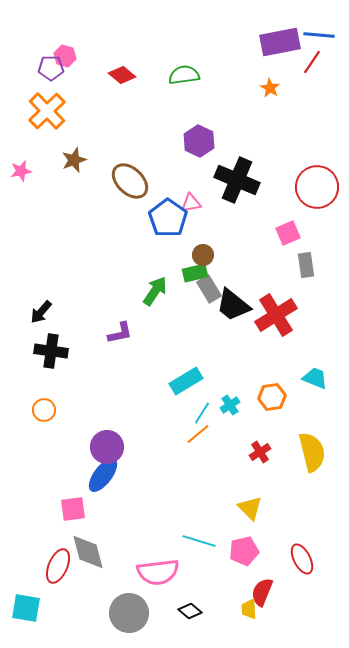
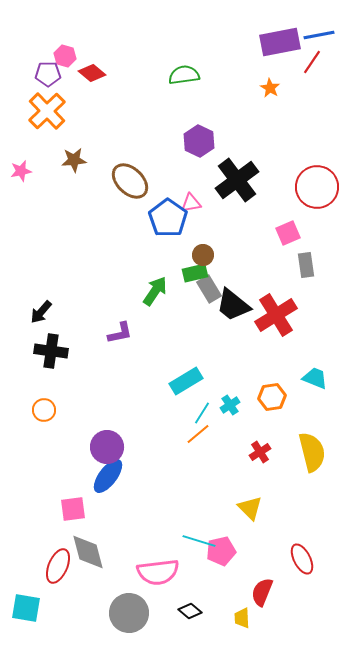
blue line at (319, 35): rotated 16 degrees counterclockwise
purple pentagon at (51, 68): moved 3 px left, 6 px down
red diamond at (122, 75): moved 30 px left, 2 px up
brown star at (74, 160): rotated 15 degrees clockwise
black cross at (237, 180): rotated 30 degrees clockwise
blue ellipse at (103, 475): moved 5 px right, 1 px down
pink pentagon at (244, 551): moved 23 px left
yellow trapezoid at (249, 609): moved 7 px left, 9 px down
